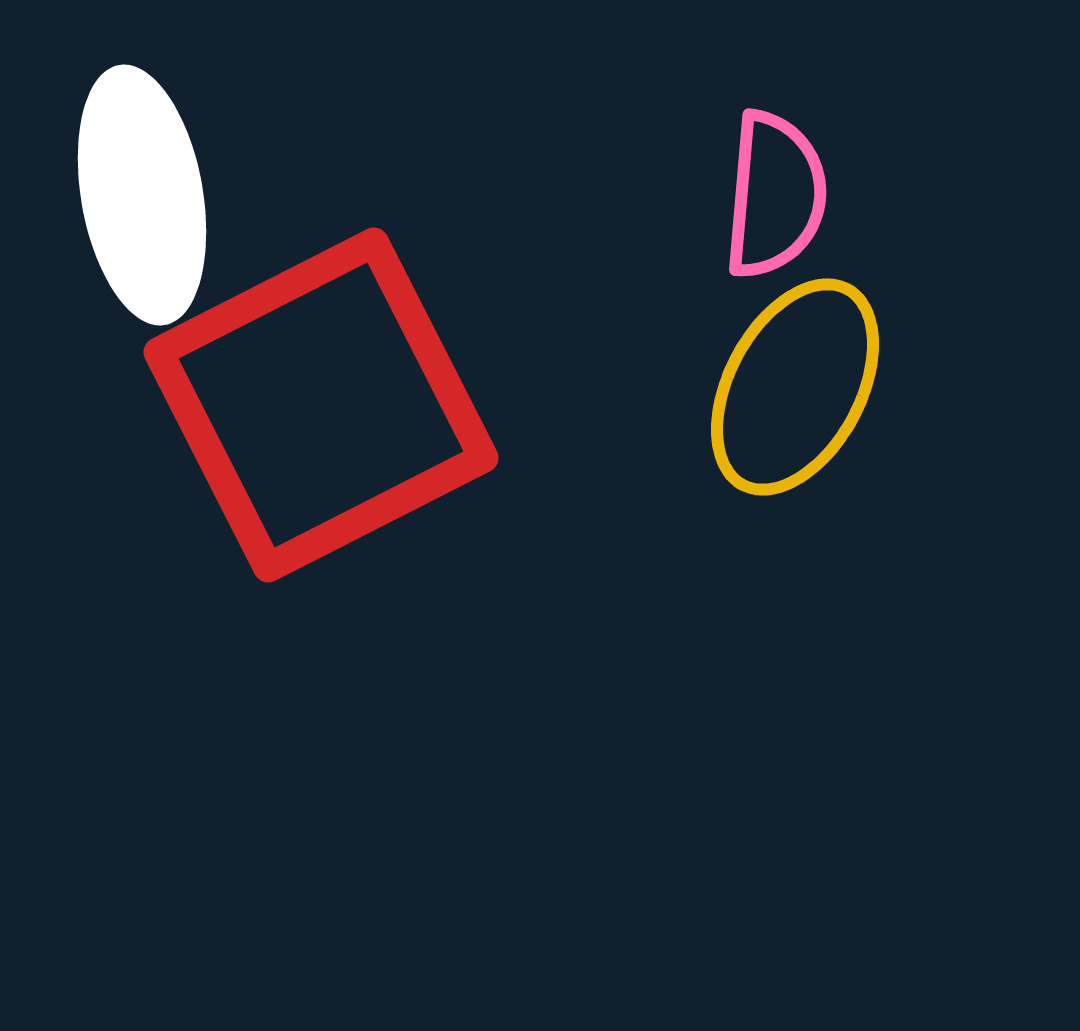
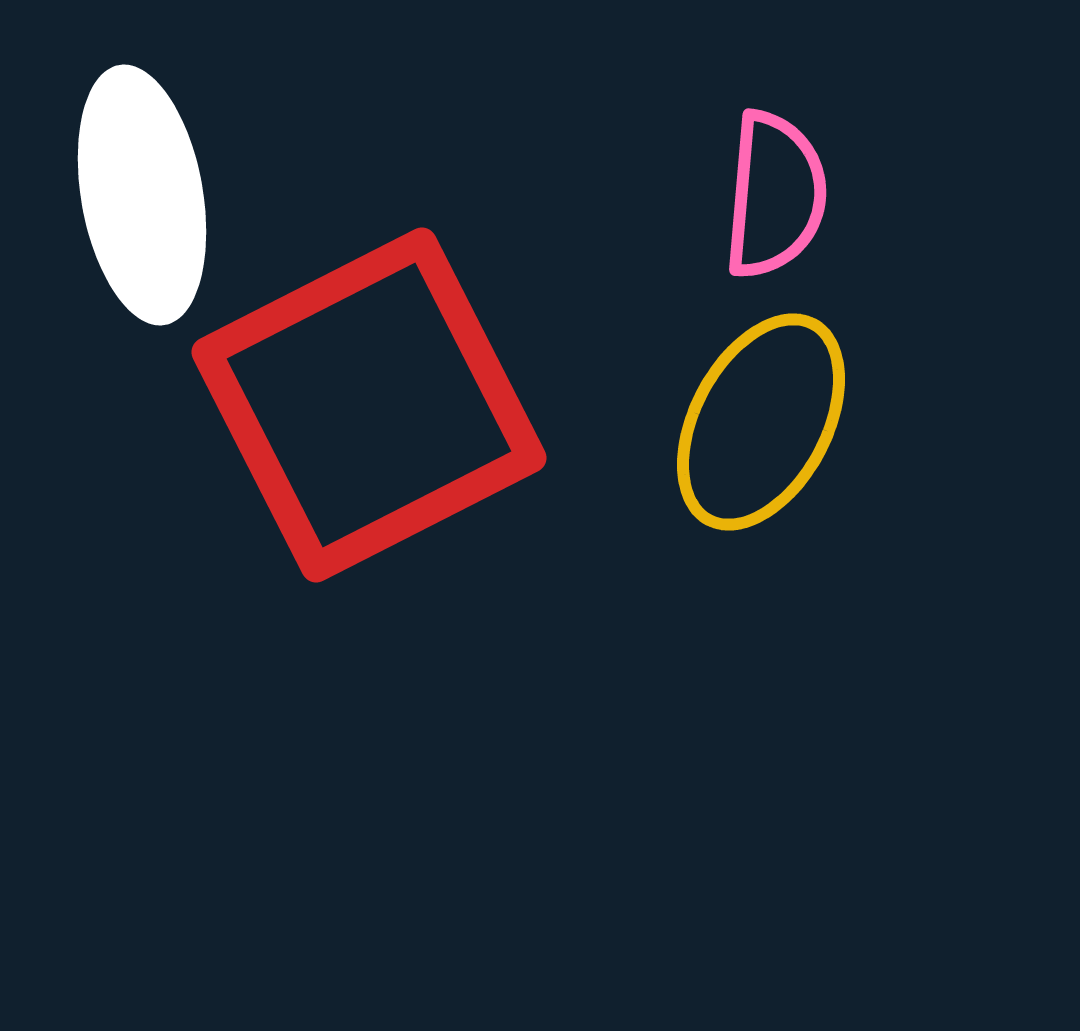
yellow ellipse: moved 34 px left, 35 px down
red square: moved 48 px right
